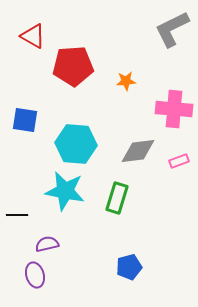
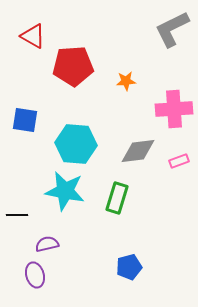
pink cross: rotated 9 degrees counterclockwise
